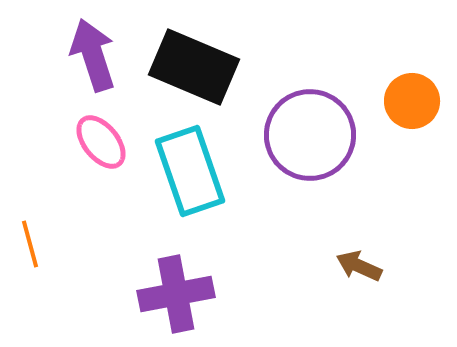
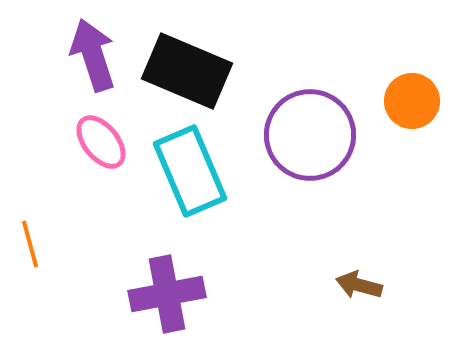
black rectangle: moved 7 px left, 4 px down
cyan rectangle: rotated 4 degrees counterclockwise
brown arrow: moved 19 px down; rotated 9 degrees counterclockwise
purple cross: moved 9 px left
